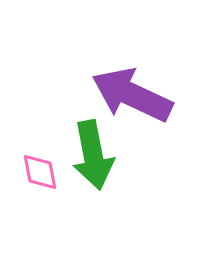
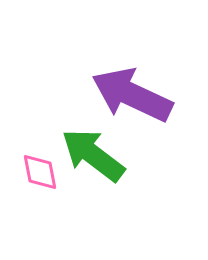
green arrow: rotated 138 degrees clockwise
